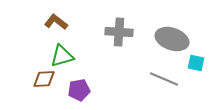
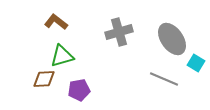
gray cross: rotated 20 degrees counterclockwise
gray ellipse: rotated 36 degrees clockwise
cyan square: rotated 18 degrees clockwise
